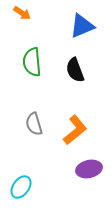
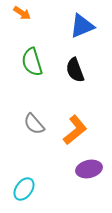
green semicircle: rotated 12 degrees counterclockwise
gray semicircle: rotated 25 degrees counterclockwise
cyan ellipse: moved 3 px right, 2 px down
